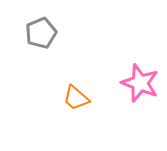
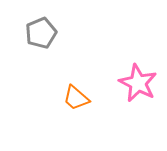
pink star: moved 2 px left; rotated 6 degrees clockwise
